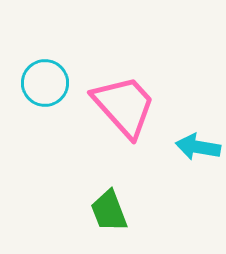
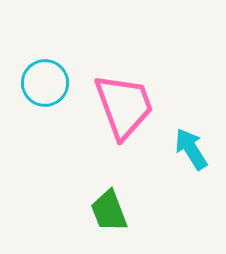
pink trapezoid: rotated 22 degrees clockwise
cyan arrow: moved 7 px left, 2 px down; rotated 48 degrees clockwise
